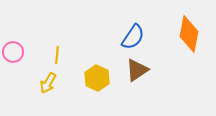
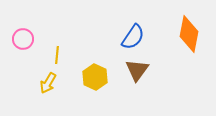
pink circle: moved 10 px right, 13 px up
brown triangle: rotated 20 degrees counterclockwise
yellow hexagon: moved 2 px left, 1 px up
